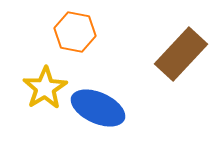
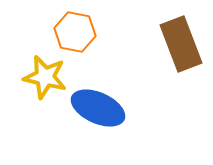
brown rectangle: moved 10 px up; rotated 64 degrees counterclockwise
yellow star: moved 11 px up; rotated 27 degrees counterclockwise
